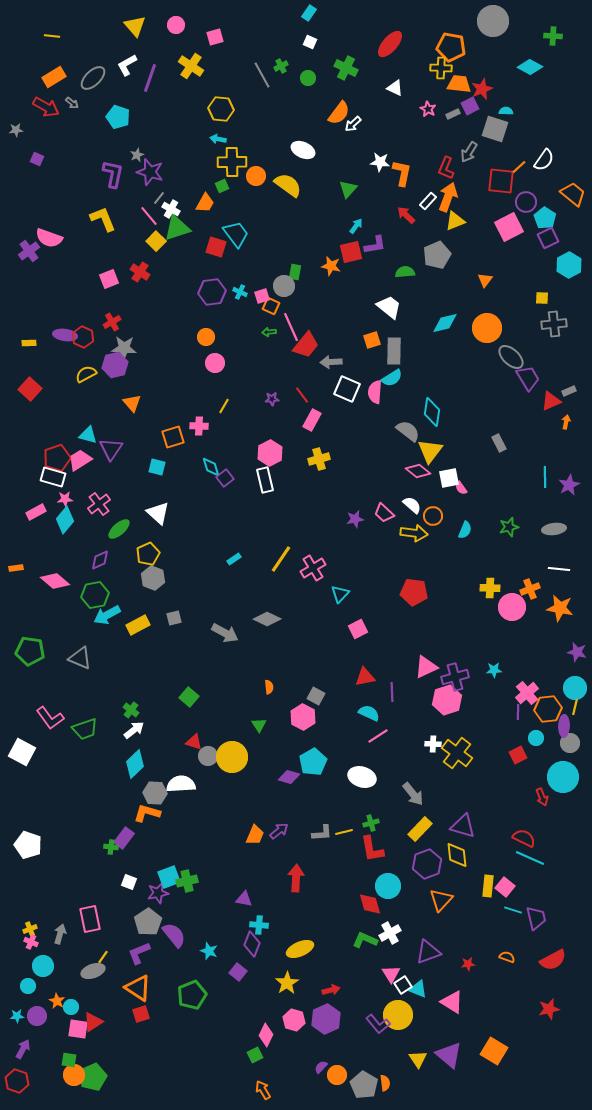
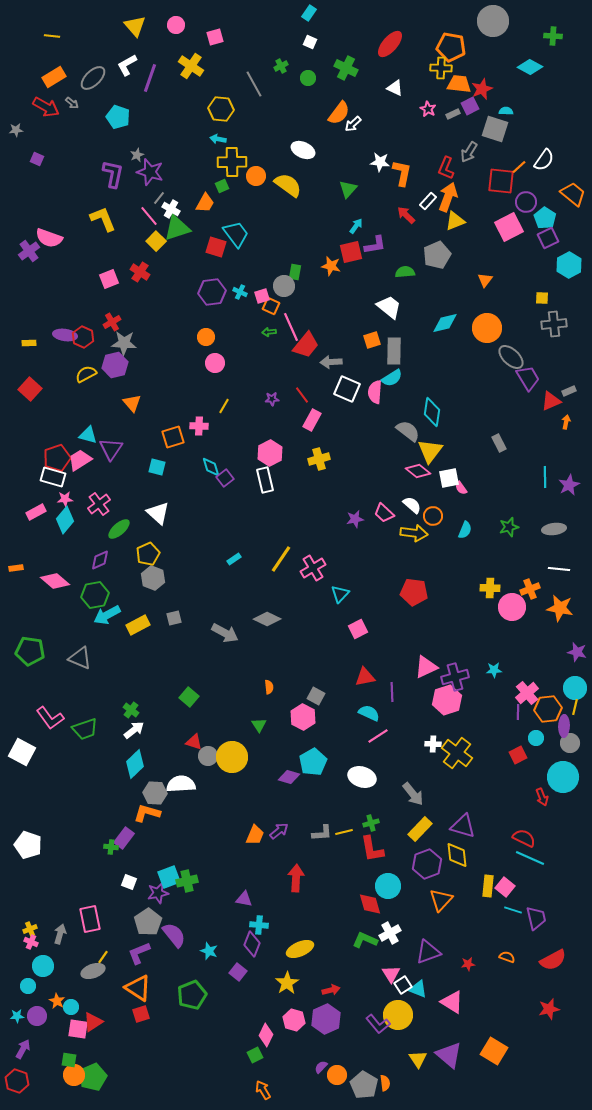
gray line at (262, 75): moved 8 px left, 9 px down
gray star at (124, 348): moved 5 px up
